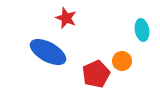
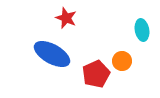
blue ellipse: moved 4 px right, 2 px down
